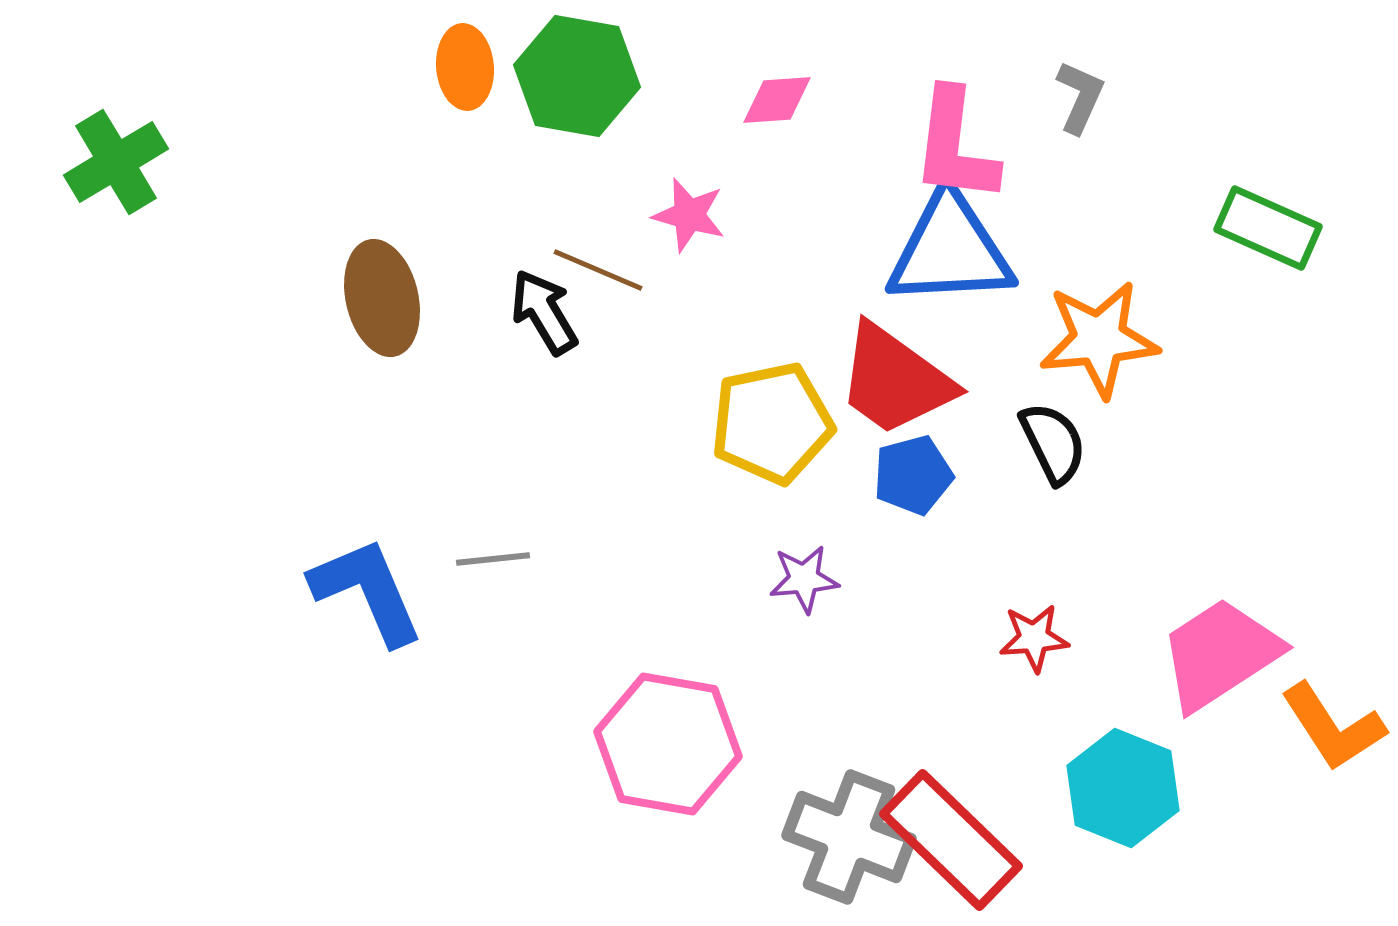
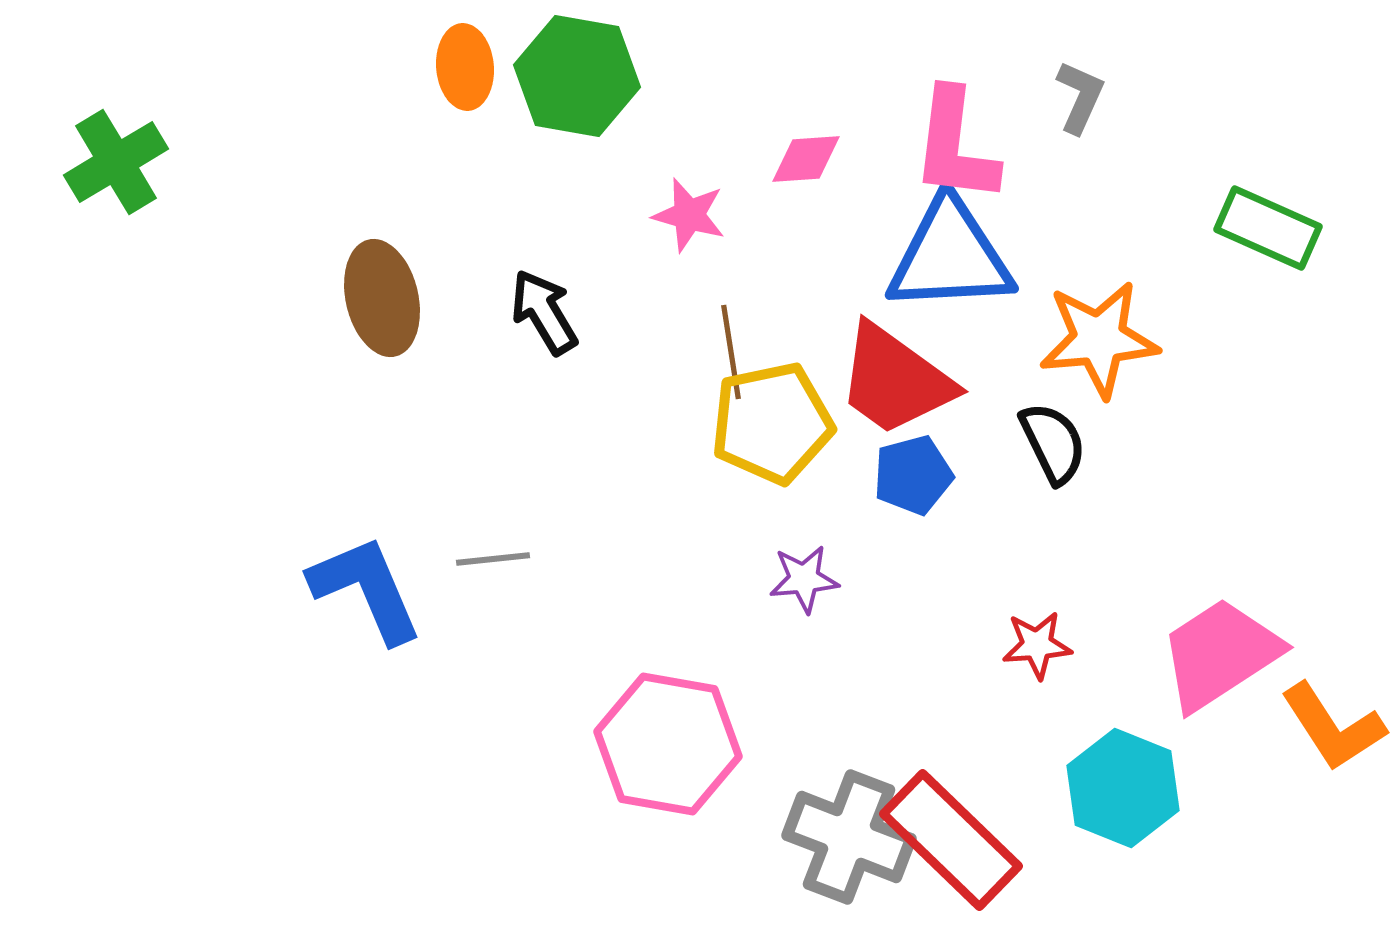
pink diamond: moved 29 px right, 59 px down
blue triangle: moved 6 px down
brown line: moved 133 px right, 82 px down; rotated 58 degrees clockwise
blue L-shape: moved 1 px left, 2 px up
red star: moved 3 px right, 7 px down
